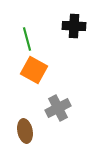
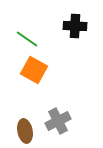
black cross: moved 1 px right
green line: rotated 40 degrees counterclockwise
gray cross: moved 13 px down
